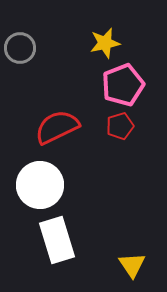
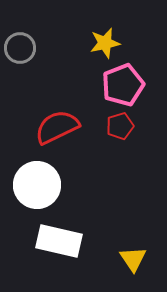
white circle: moved 3 px left
white rectangle: moved 2 px right, 1 px down; rotated 60 degrees counterclockwise
yellow triangle: moved 1 px right, 6 px up
